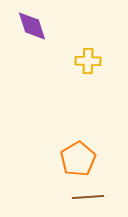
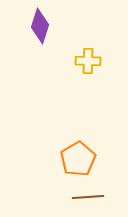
purple diamond: moved 8 px right; rotated 36 degrees clockwise
